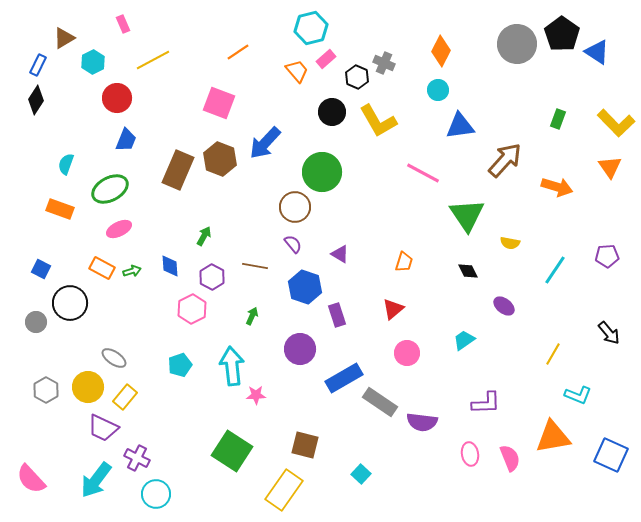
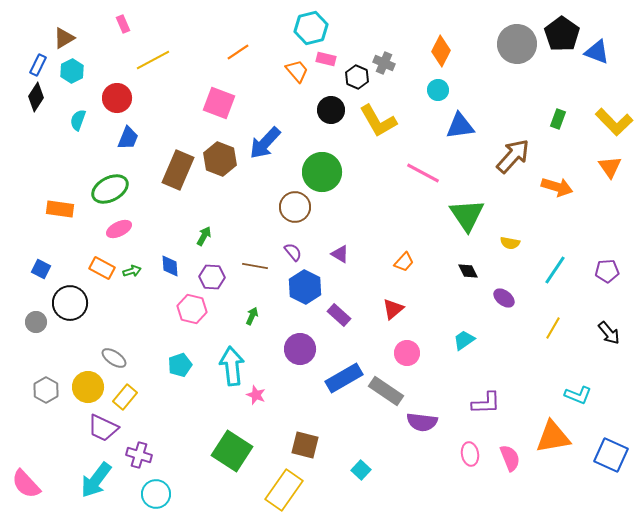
blue triangle at (597, 52): rotated 12 degrees counterclockwise
pink rectangle at (326, 59): rotated 54 degrees clockwise
cyan hexagon at (93, 62): moved 21 px left, 9 px down
black diamond at (36, 100): moved 3 px up
black circle at (332, 112): moved 1 px left, 2 px up
yellow L-shape at (616, 123): moved 2 px left, 1 px up
blue trapezoid at (126, 140): moved 2 px right, 2 px up
brown arrow at (505, 160): moved 8 px right, 4 px up
cyan semicircle at (66, 164): moved 12 px right, 44 px up
orange rectangle at (60, 209): rotated 12 degrees counterclockwise
purple semicircle at (293, 244): moved 8 px down
purple pentagon at (607, 256): moved 15 px down
orange trapezoid at (404, 262): rotated 25 degrees clockwise
purple hexagon at (212, 277): rotated 25 degrees counterclockwise
blue hexagon at (305, 287): rotated 8 degrees clockwise
purple ellipse at (504, 306): moved 8 px up
pink hexagon at (192, 309): rotated 20 degrees counterclockwise
purple rectangle at (337, 315): moved 2 px right; rotated 30 degrees counterclockwise
yellow line at (553, 354): moved 26 px up
pink star at (256, 395): rotated 24 degrees clockwise
gray rectangle at (380, 402): moved 6 px right, 11 px up
purple cross at (137, 458): moved 2 px right, 3 px up; rotated 10 degrees counterclockwise
cyan square at (361, 474): moved 4 px up
pink semicircle at (31, 479): moved 5 px left, 5 px down
